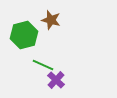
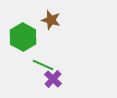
green hexagon: moved 1 px left, 2 px down; rotated 16 degrees counterclockwise
purple cross: moved 3 px left, 1 px up
